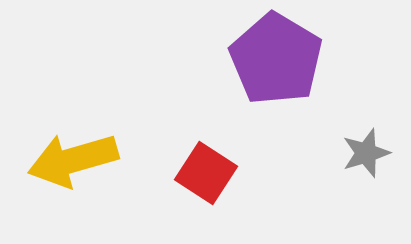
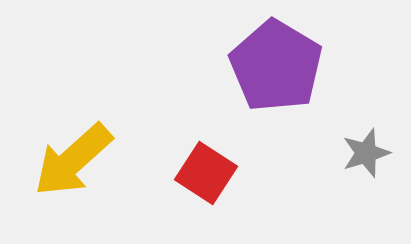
purple pentagon: moved 7 px down
yellow arrow: rotated 26 degrees counterclockwise
